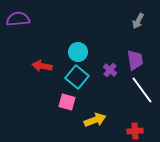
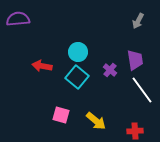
pink square: moved 6 px left, 13 px down
yellow arrow: moved 1 px right, 1 px down; rotated 60 degrees clockwise
